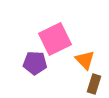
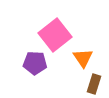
pink square: moved 4 px up; rotated 12 degrees counterclockwise
orange triangle: moved 2 px left, 2 px up; rotated 10 degrees clockwise
